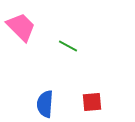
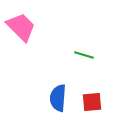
green line: moved 16 px right, 9 px down; rotated 12 degrees counterclockwise
blue semicircle: moved 13 px right, 6 px up
